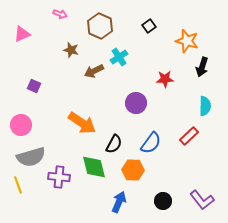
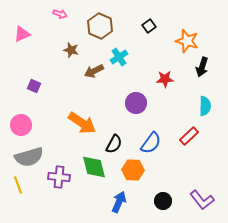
gray semicircle: moved 2 px left
